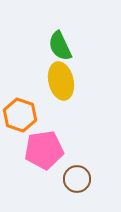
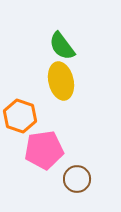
green semicircle: moved 2 px right; rotated 12 degrees counterclockwise
orange hexagon: moved 1 px down
